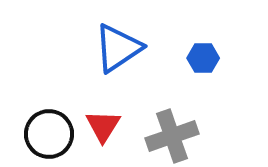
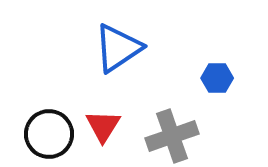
blue hexagon: moved 14 px right, 20 px down
